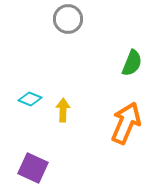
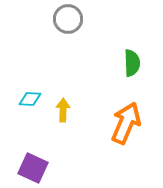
green semicircle: rotated 24 degrees counterclockwise
cyan diamond: rotated 20 degrees counterclockwise
